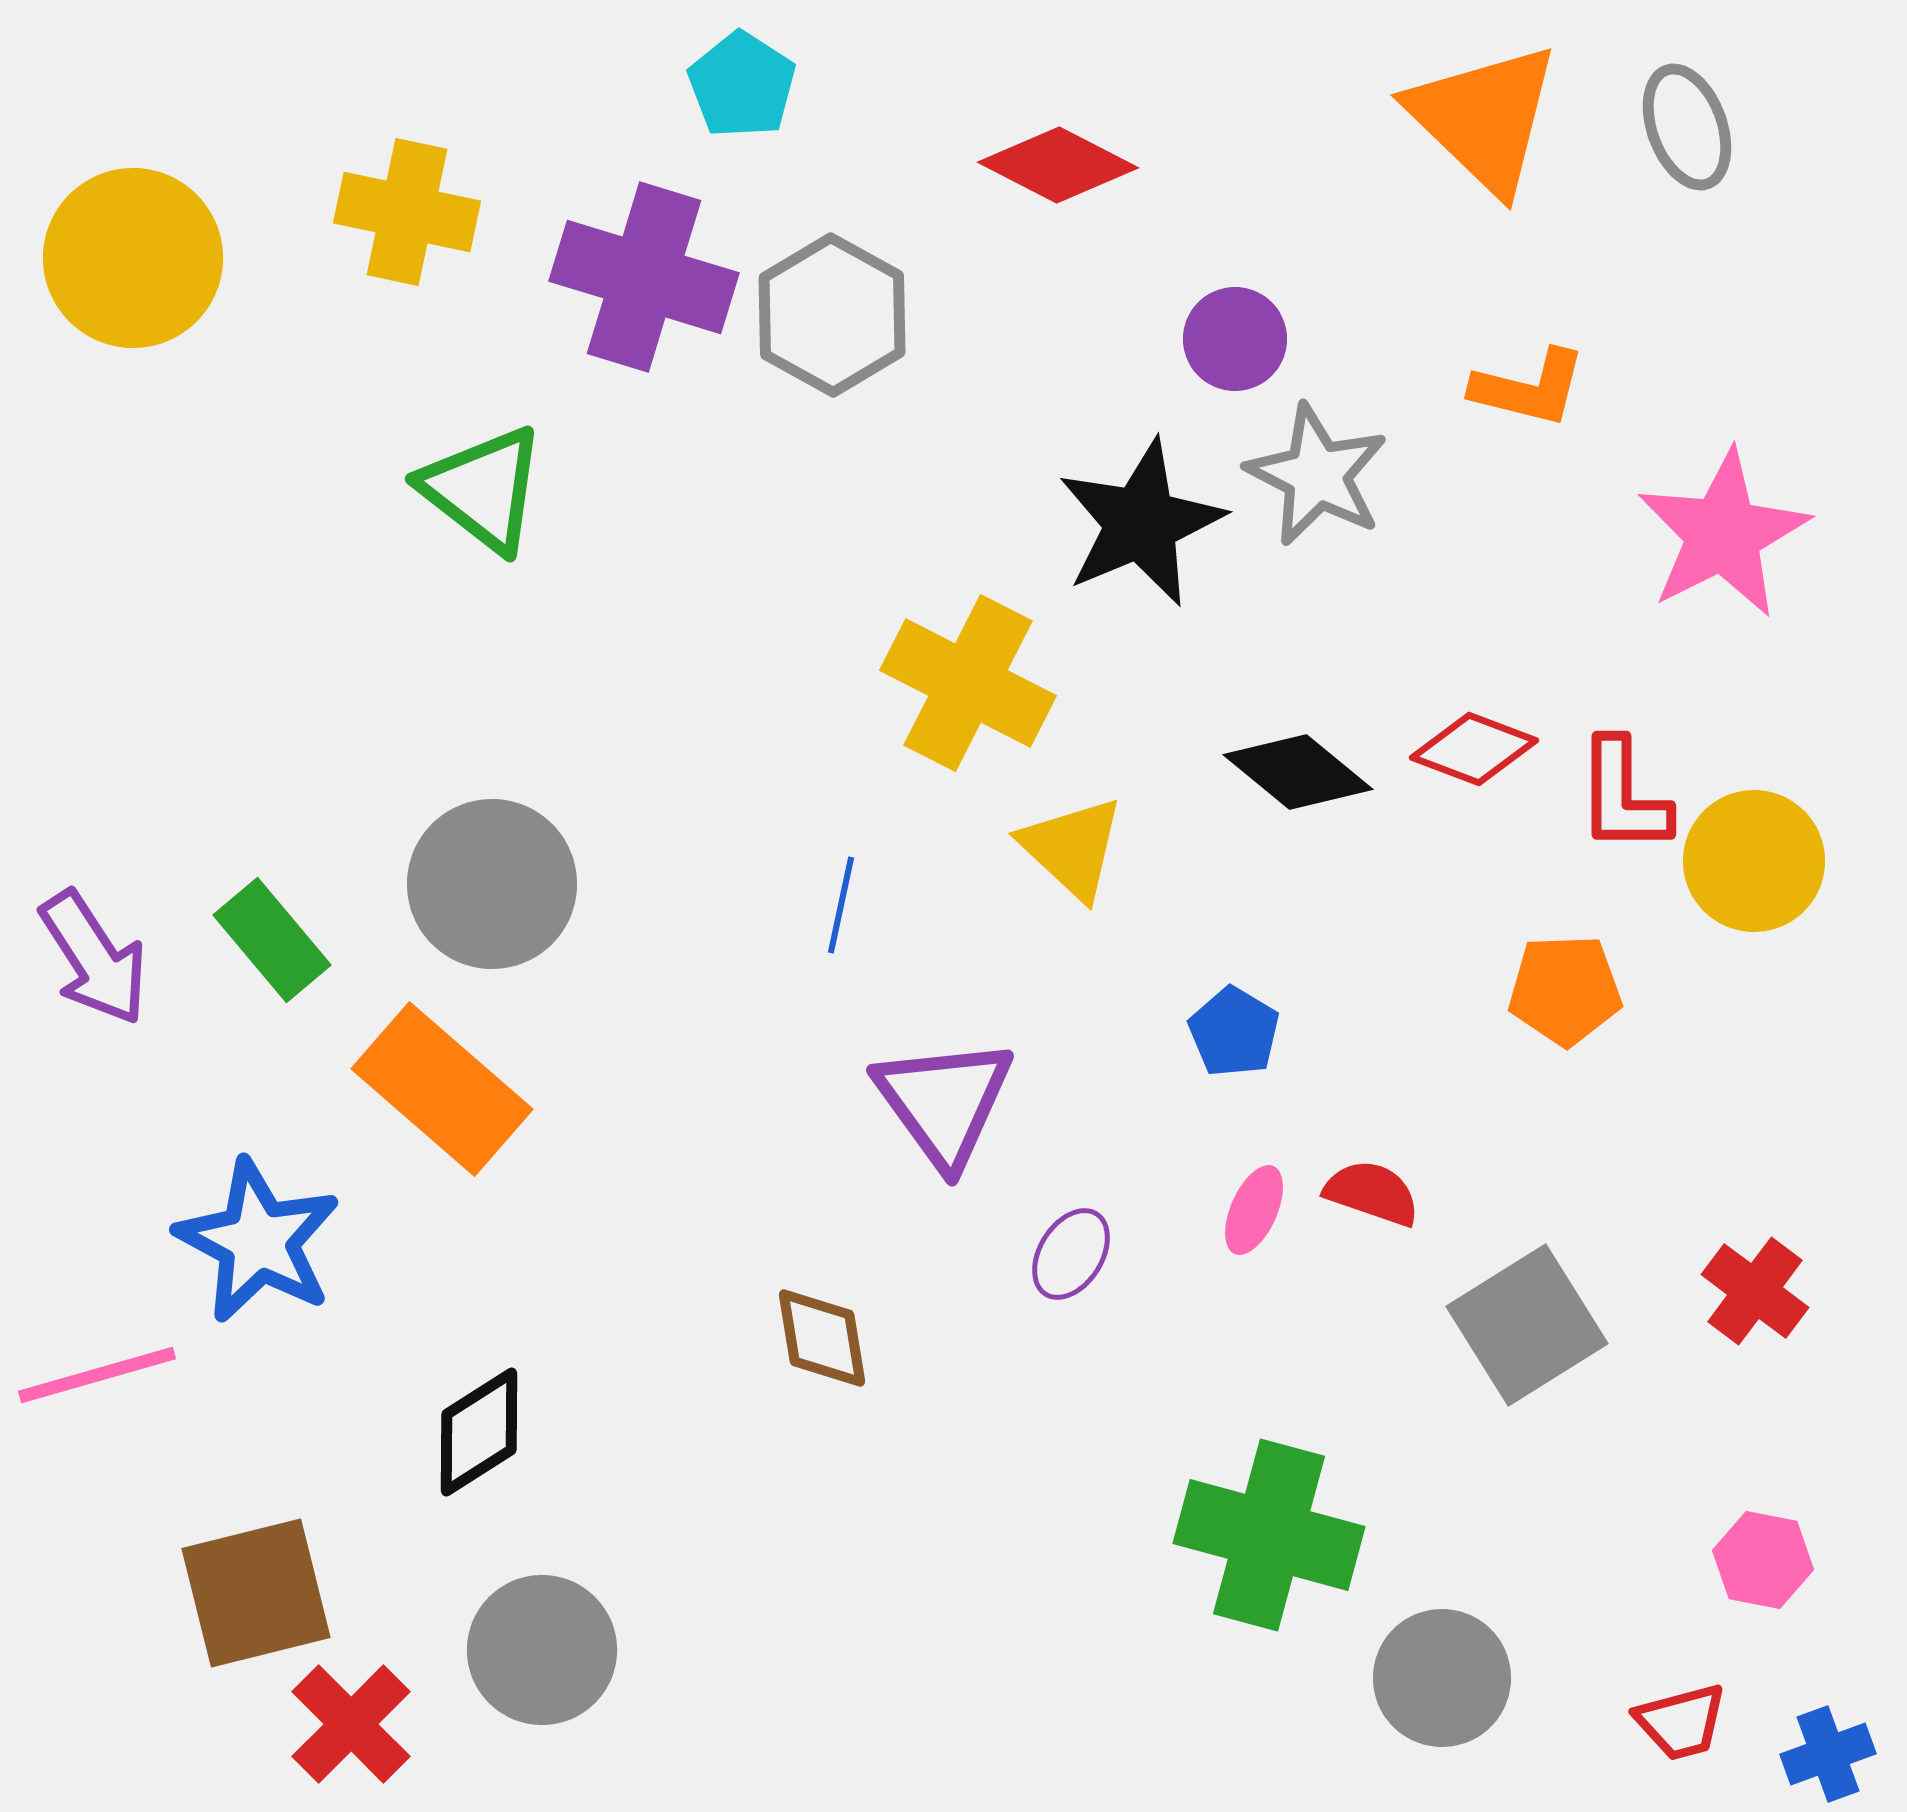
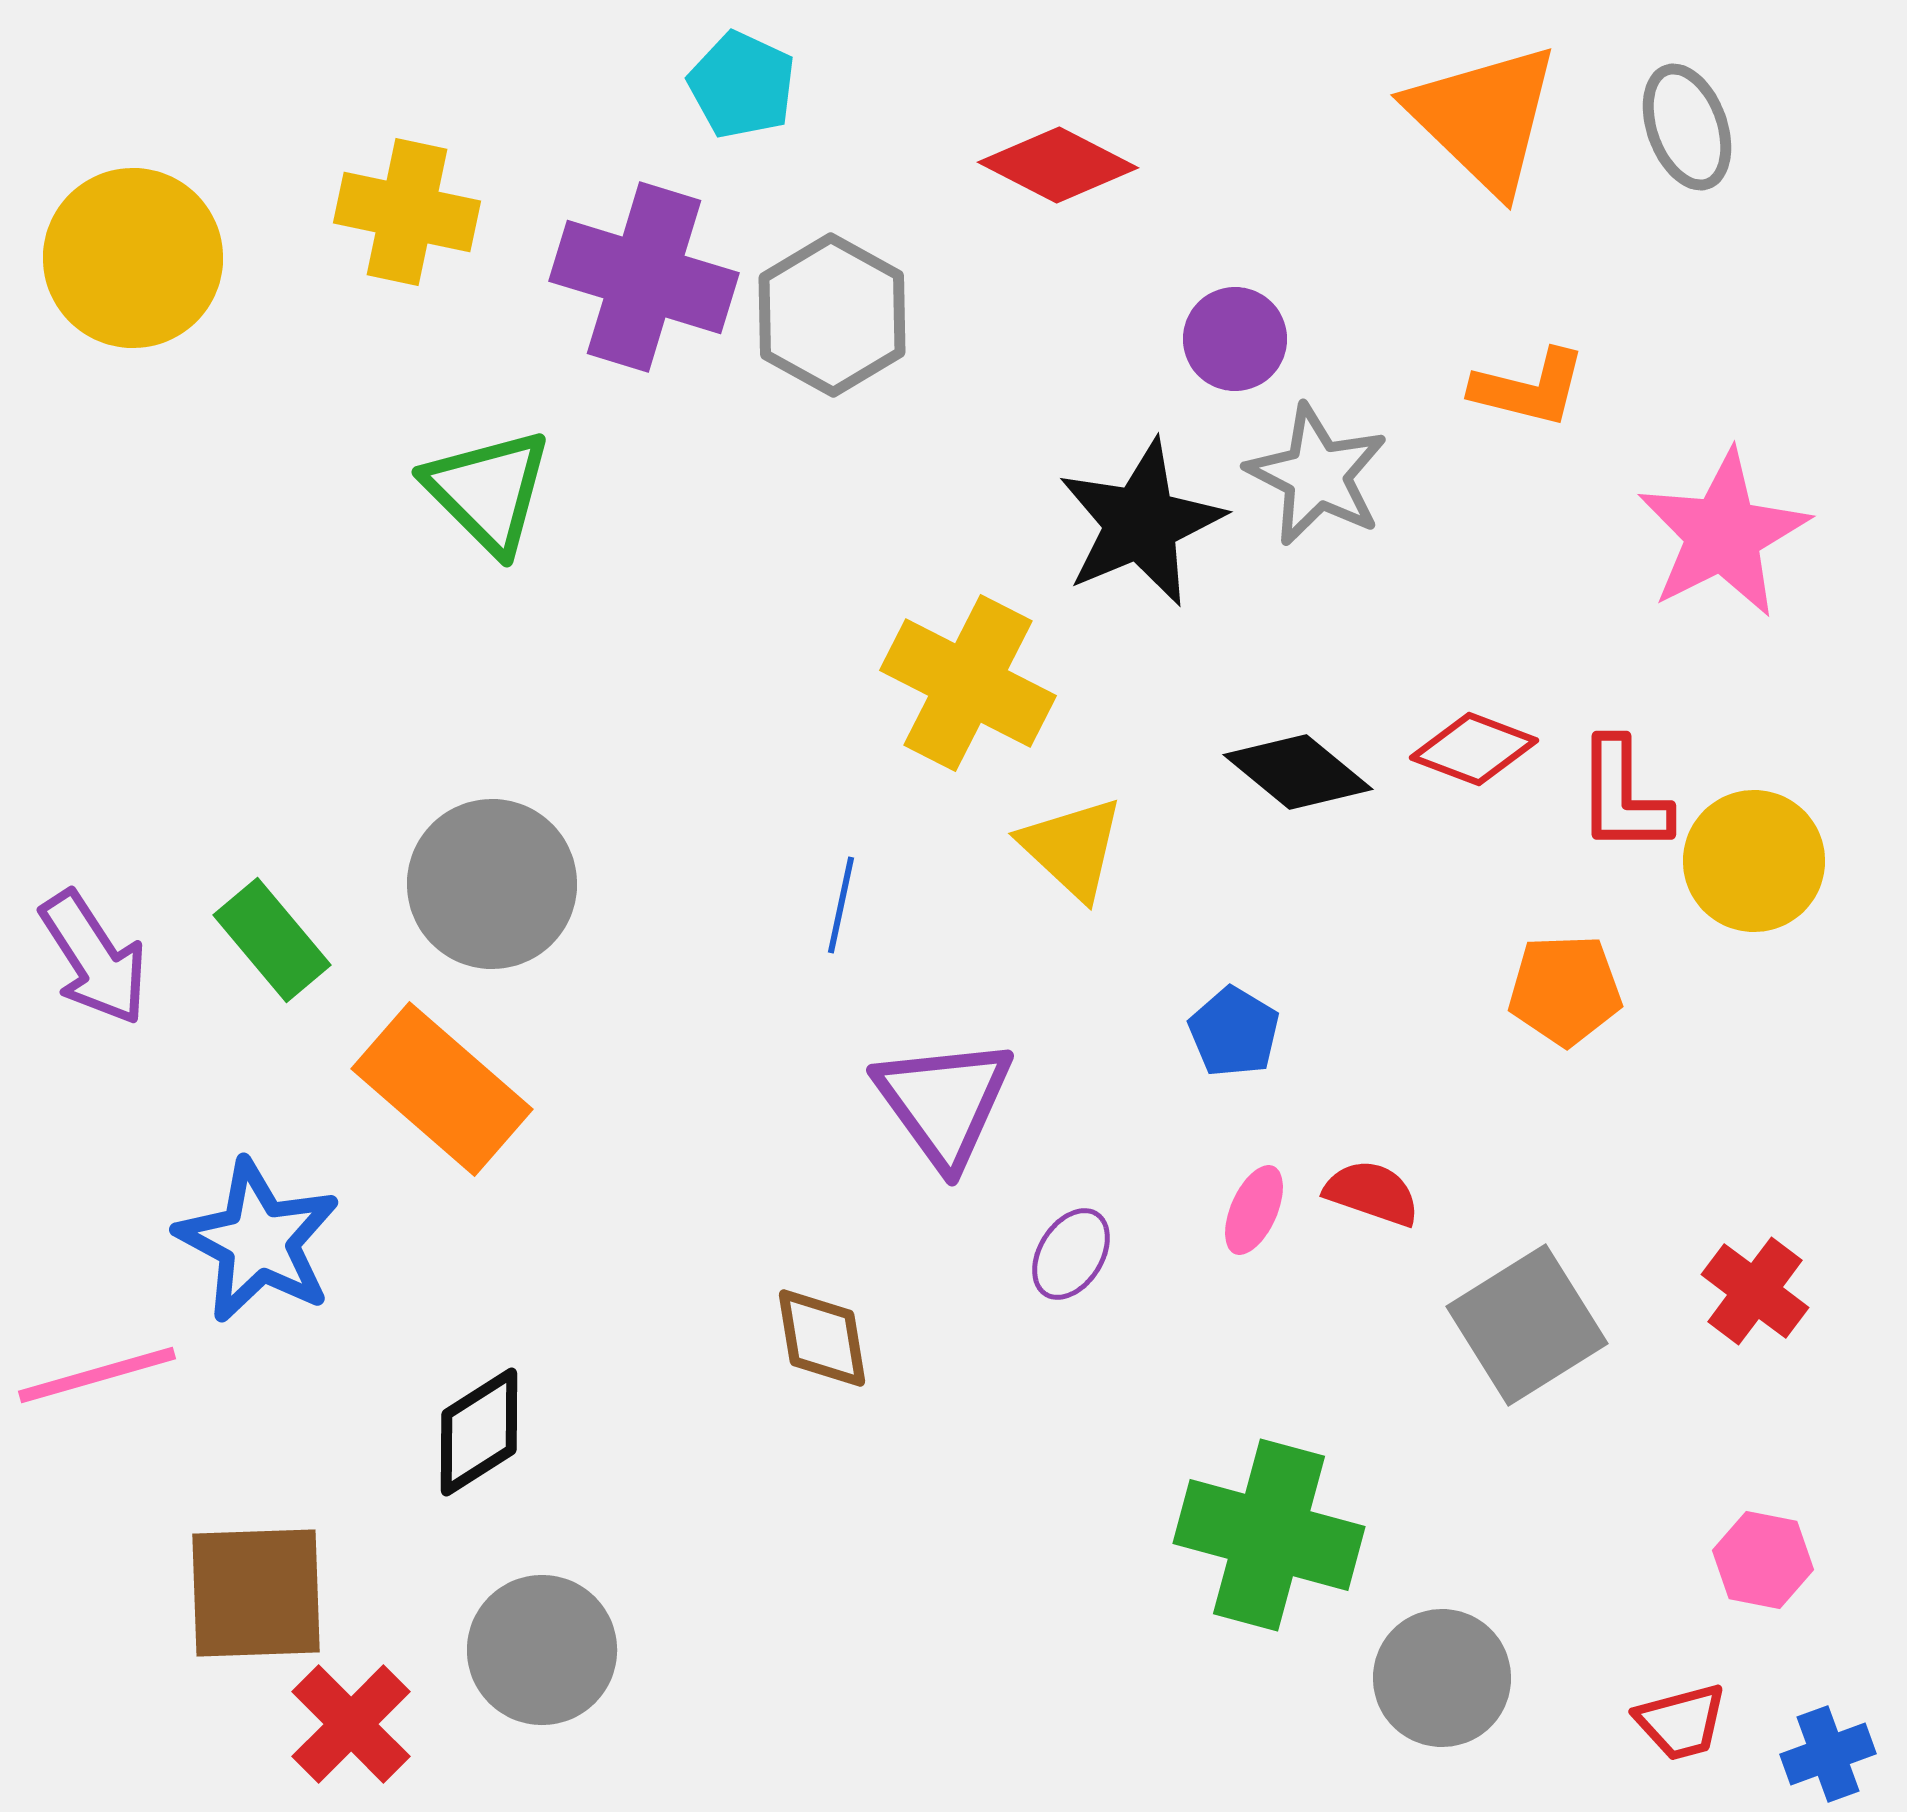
cyan pentagon at (742, 85): rotated 8 degrees counterclockwise
green triangle at (483, 489): moved 5 px right, 2 px down; rotated 7 degrees clockwise
brown square at (256, 1593): rotated 12 degrees clockwise
